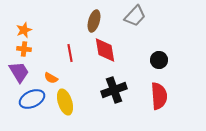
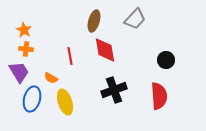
gray trapezoid: moved 3 px down
orange star: rotated 21 degrees counterclockwise
orange cross: moved 2 px right
red line: moved 3 px down
black circle: moved 7 px right
blue ellipse: rotated 50 degrees counterclockwise
